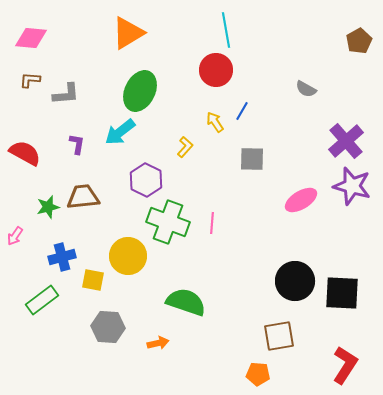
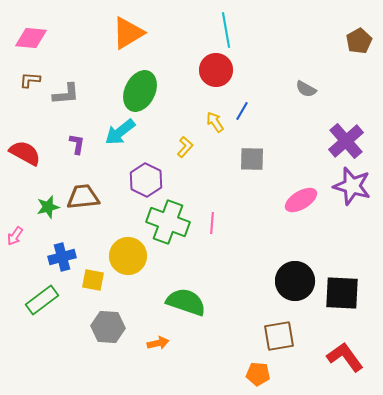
red L-shape: moved 8 px up; rotated 69 degrees counterclockwise
